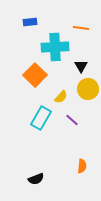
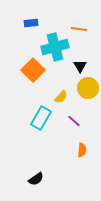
blue rectangle: moved 1 px right, 1 px down
orange line: moved 2 px left, 1 px down
cyan cross: rotated 12 degrees counterclockwise
black triangle: moved 1 px left
orange square: moved 2 px left, 5 px up
yellow circle: moved 1 px up
purple line: moved 2 px right, 1 px down
orange semicircle: moved 16 px up
black semicircle: rotated 14 degrees counterclockwise
